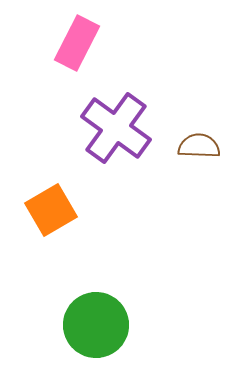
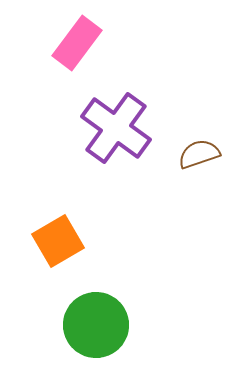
pink rectangle: rotated 10 degrees clockwise
brown semicircle: moved 8 px down; rotated 21 degrees counterclockwise
orange square: moved 7 px right, 31 px down
